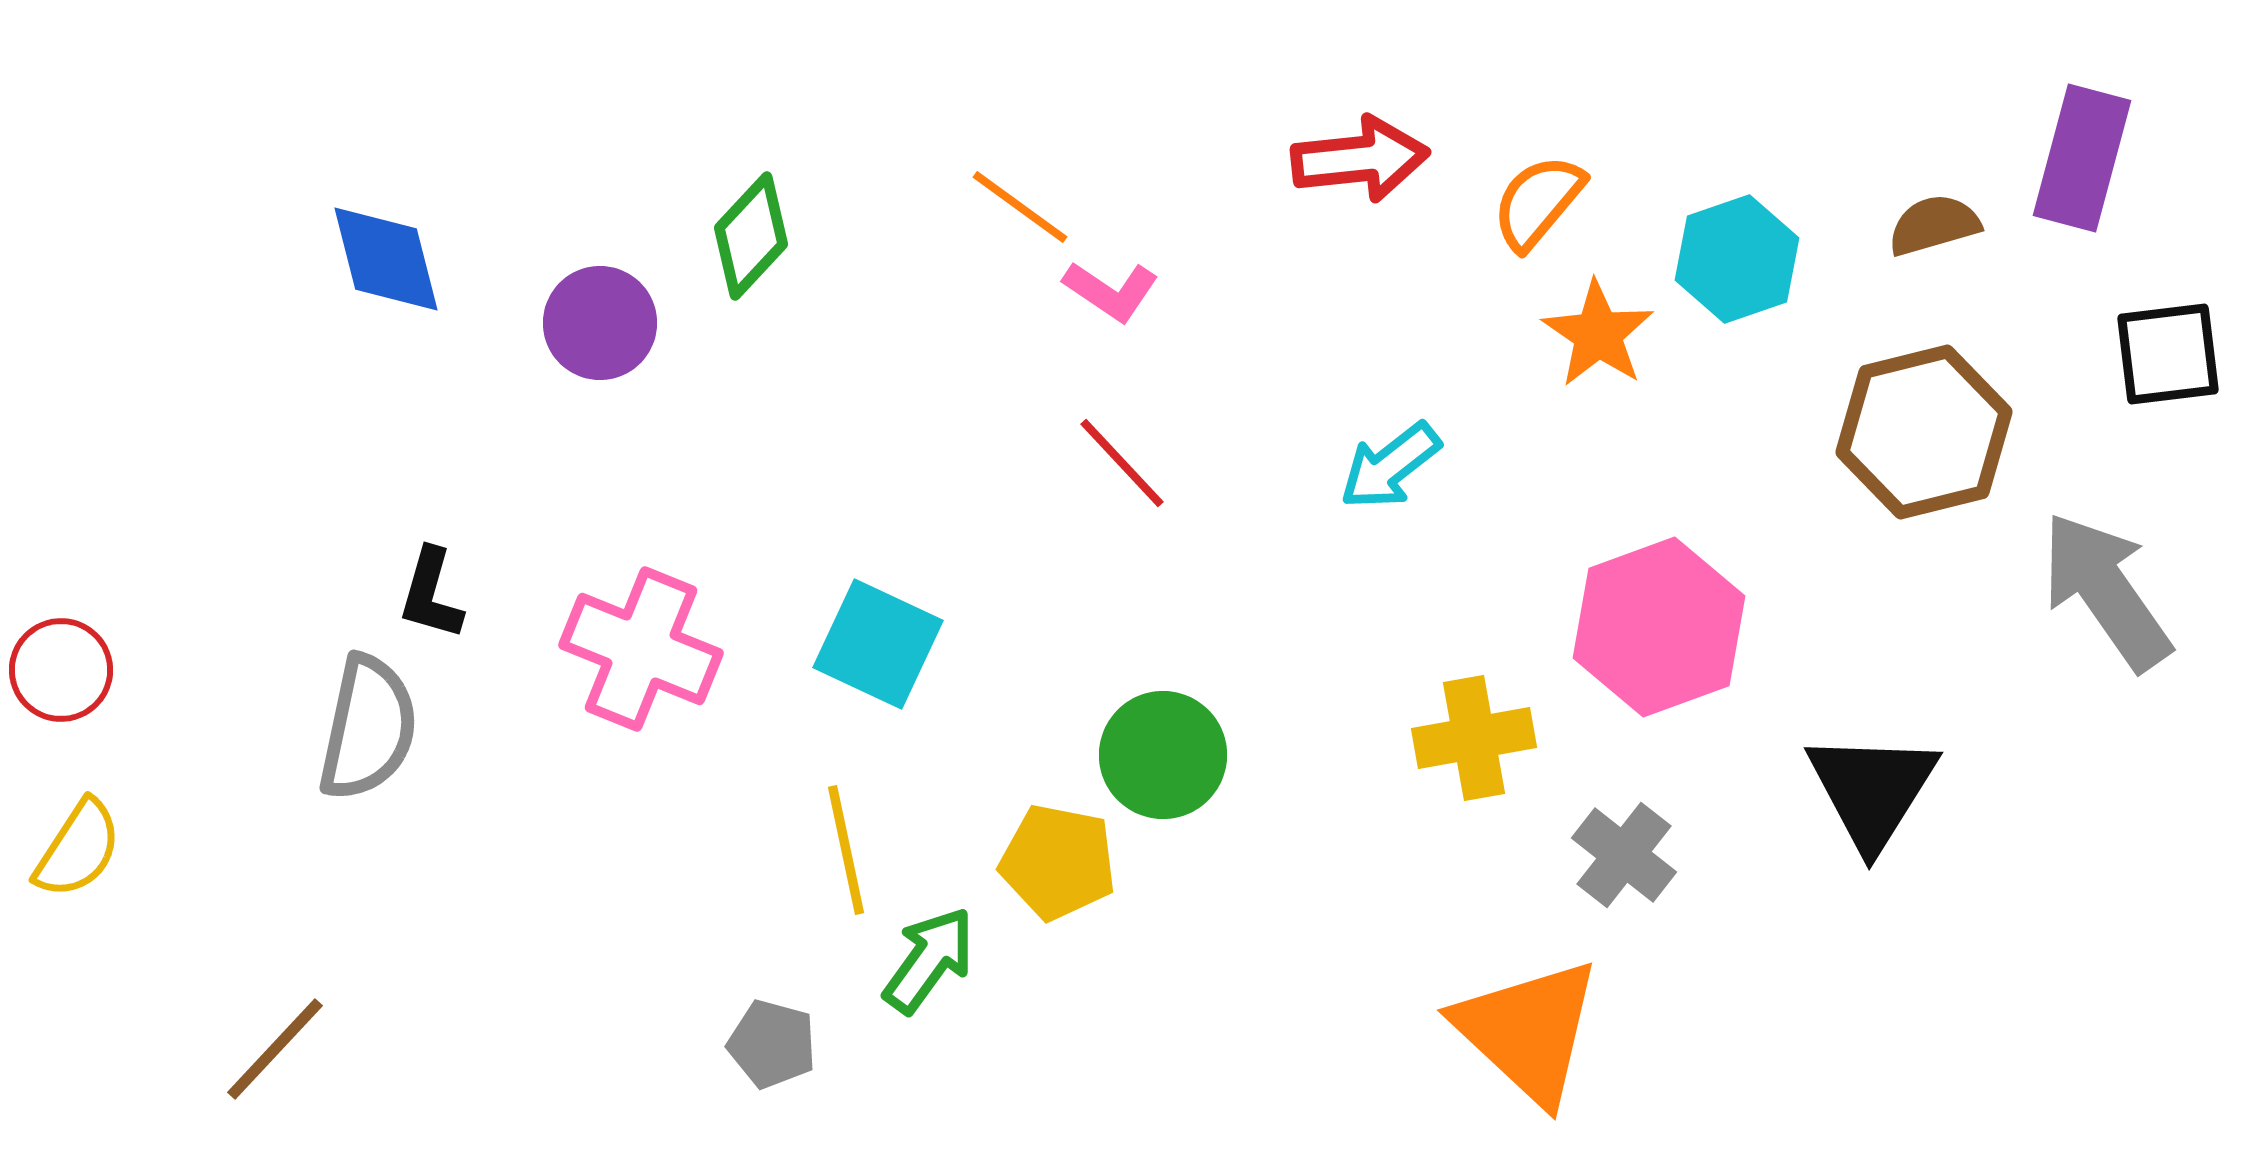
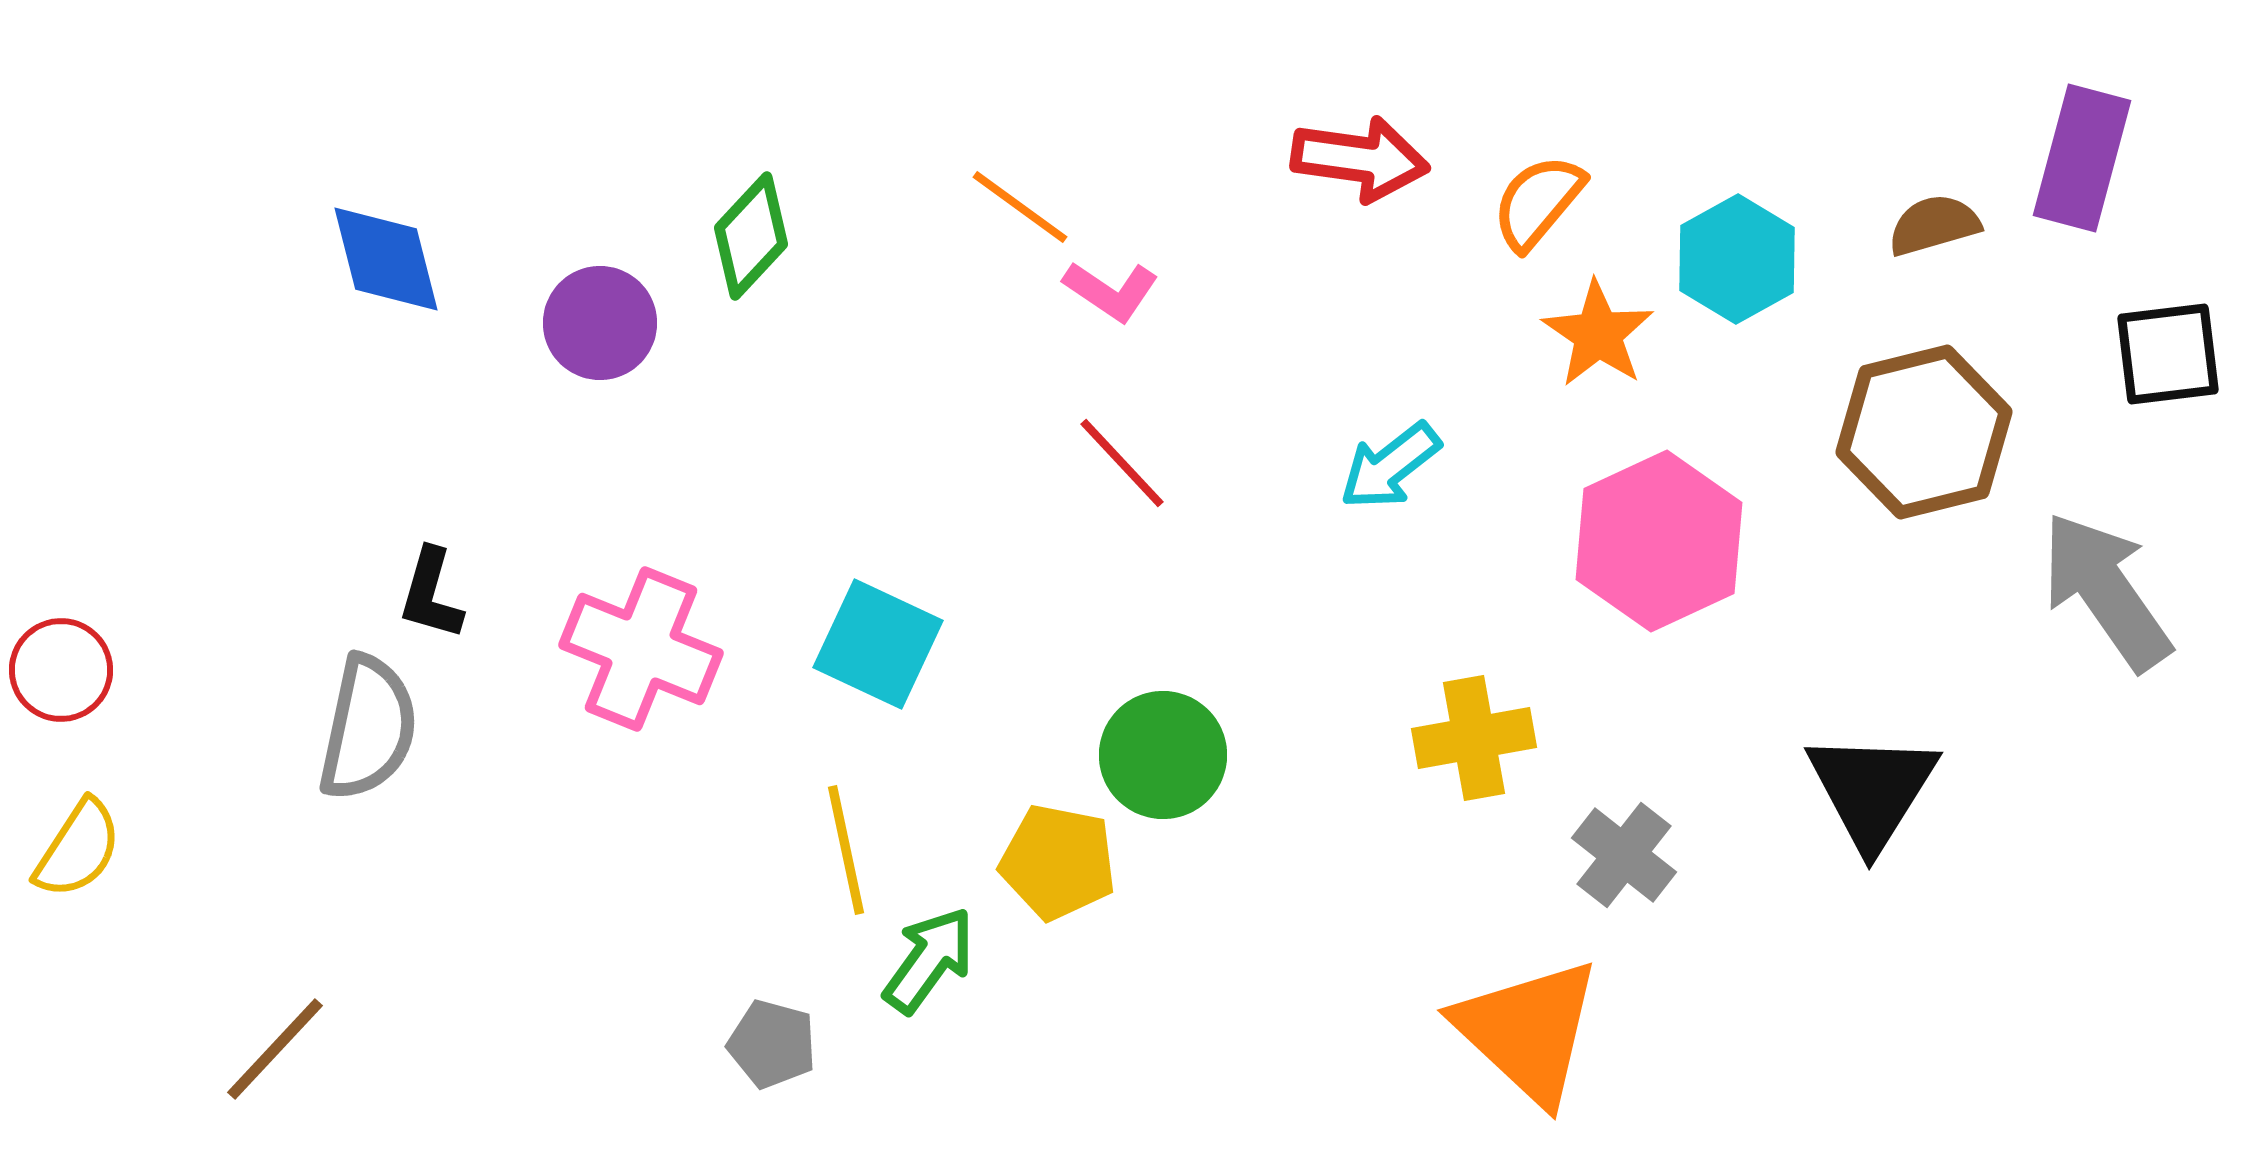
red arrow: rotated 14 degrees clockwise
cyan hexagon: rotated 10 degrees counterclockwise
pink hexagon: moved 86 px up; rotated 5 degrees counterclockwise
